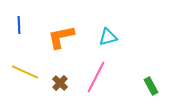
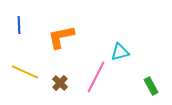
cyan triangle: moved 12 px right, 15 px down
